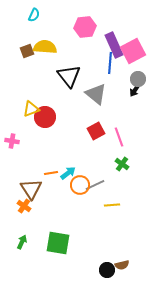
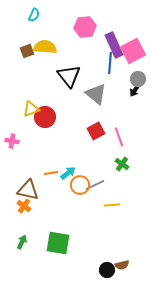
brown triangle: moved 3 px left, 1 px down; rotated 45 degrees counterclockwise
